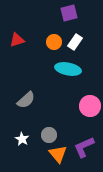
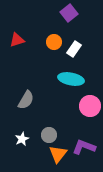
purple square: rotated 24 degrees counterclockwise
white rectangle: moved 1 px left, 7 px down
cyan ellipse: moved 3 px right, 10 px down
gray semicircle: rotated 18 degrees counterclockwise
white star: rotated 16 degrees clockwise
purple L-shape: rotated 45 degrees clockwise
orange triangle: rotated 18 degrees clockwise
